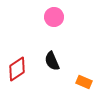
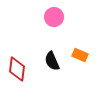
red diamond: rotated 50 degrees counterclockwise
orange rectangle: moved 4 px left, 27 px up
